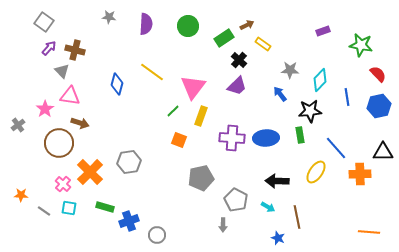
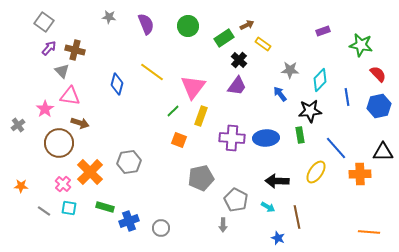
purple semicircle at (146, 24): rotated 25 degrees counterclockwise
purple trapezoid at (237, 86): rotated 10 degrees counterclockwise
orange star at (21, 195): moved 9 px up
gray circle at (157, 235): moved 4 px right, 7 px up
